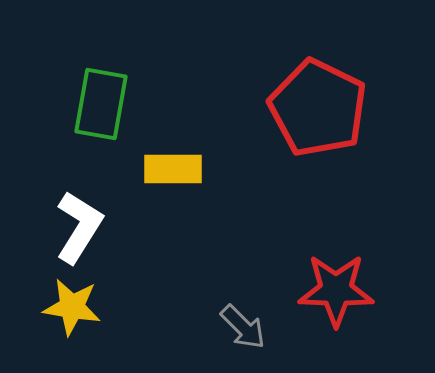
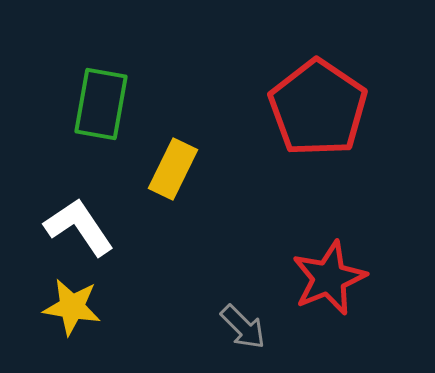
red pentagon: rotated 8 degrees clockwise
yellow rectangle: rotated 64 degrees counterclockwise
white L-shape: rotated 66 degrees counterclockwise
red star: moved 7 px left, 12 px up; rotated 24 degrees counterclockwise
